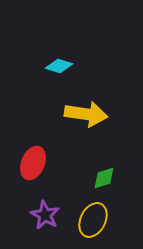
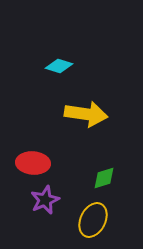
red ellipse: rotated 72 degrees clockwise
purple star: moved 15 px up; rotated 20 degrees clockwise
